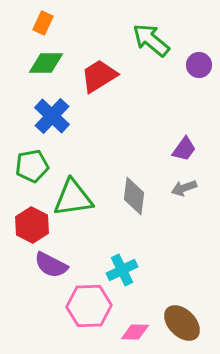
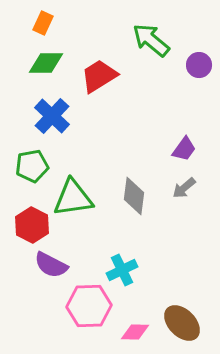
gray arrow: rotated 20 degrees counterclockwise
